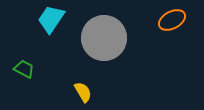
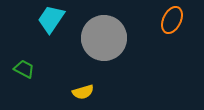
orange ellipse: rotated 36 degrees counterclockwise
yellow semicircle: rotated 105 degrees clockwise
